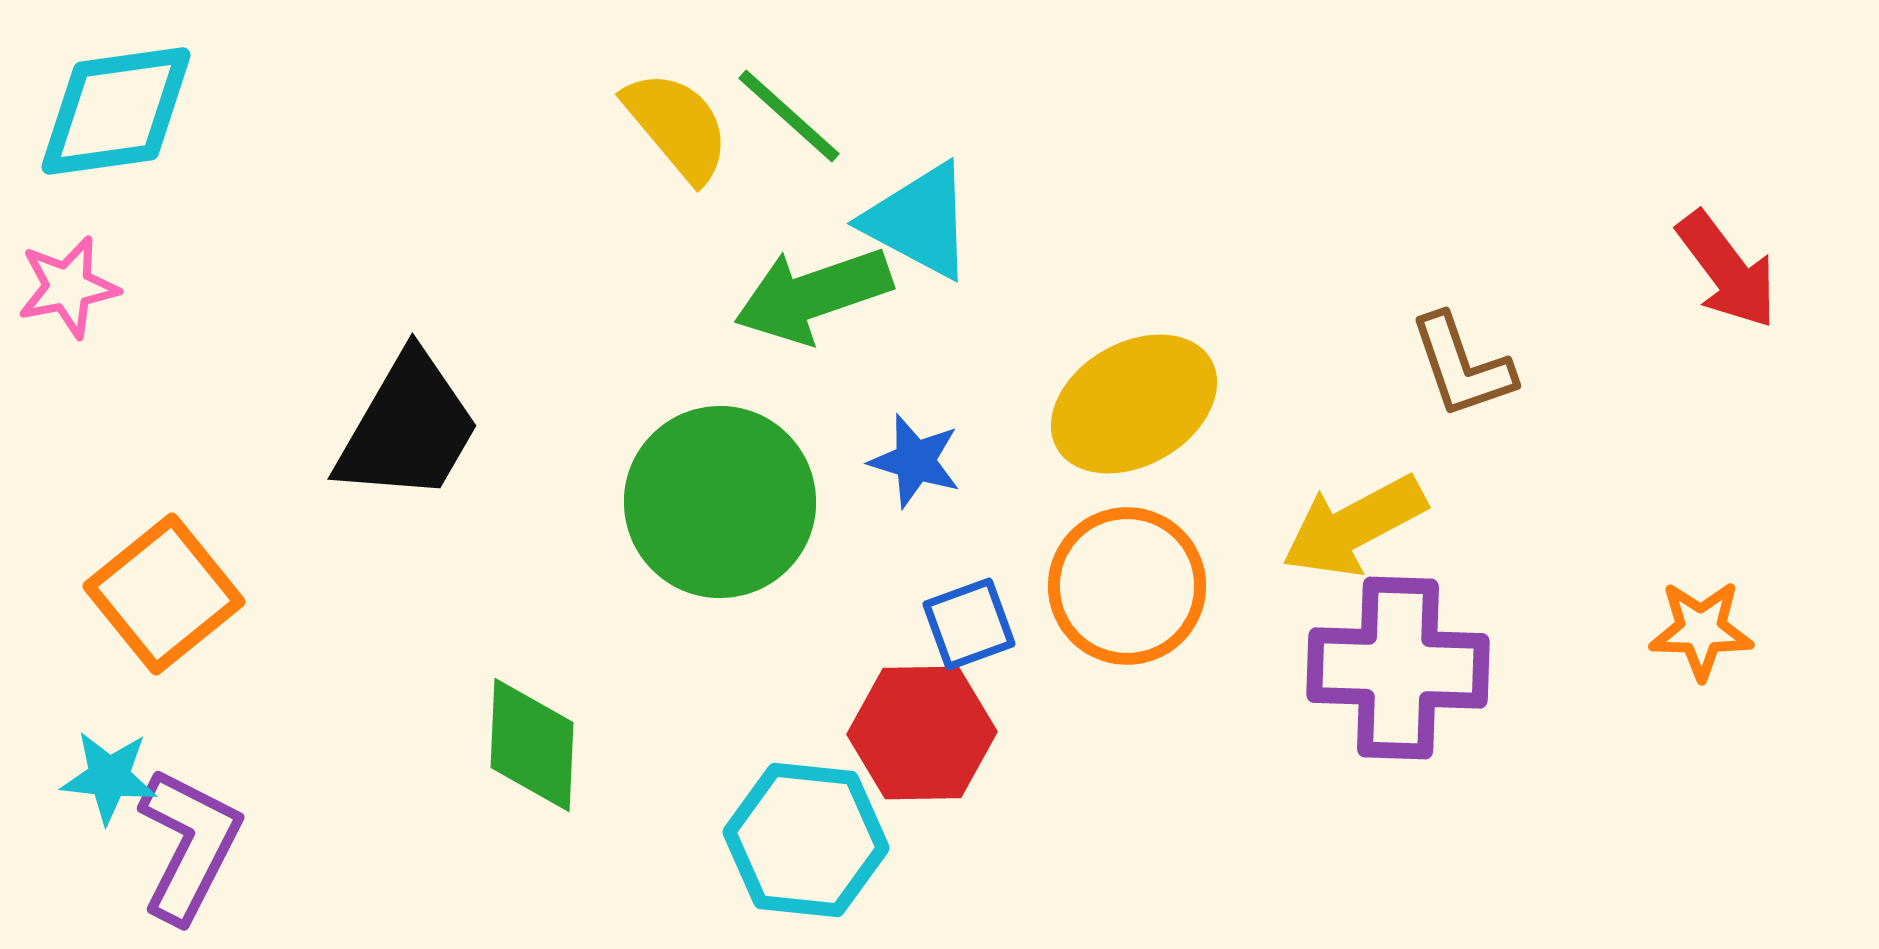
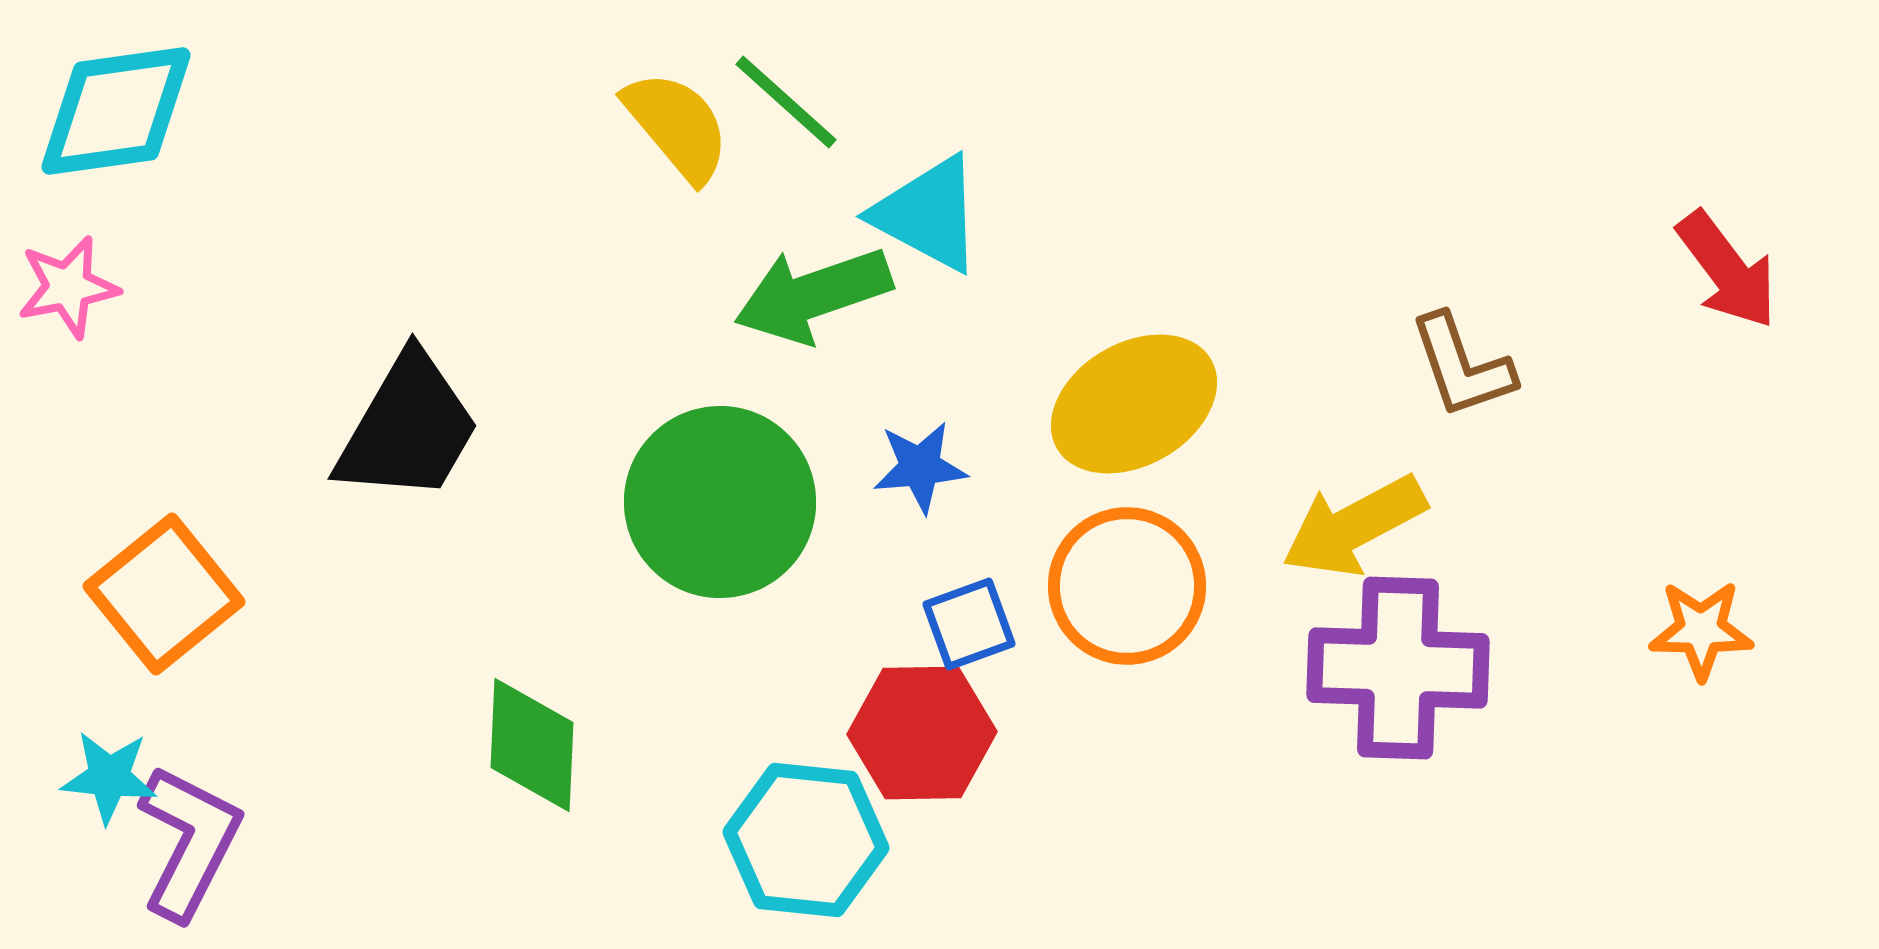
green line: moved 3 px left, 14 px up
cyan triangle: moved 9 px right, 7 px up
blue star: moved 5 px right, 6 px down; rotated 22 degrees counterclockwise
purple L-shape: moved 3 px up
